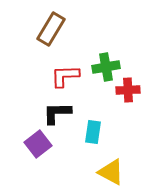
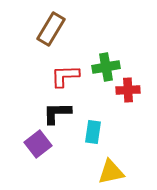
yellow triangle: rotated 40 degrees counterclockwise
